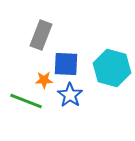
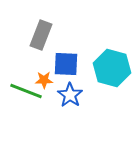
green line: moved 10 px up
